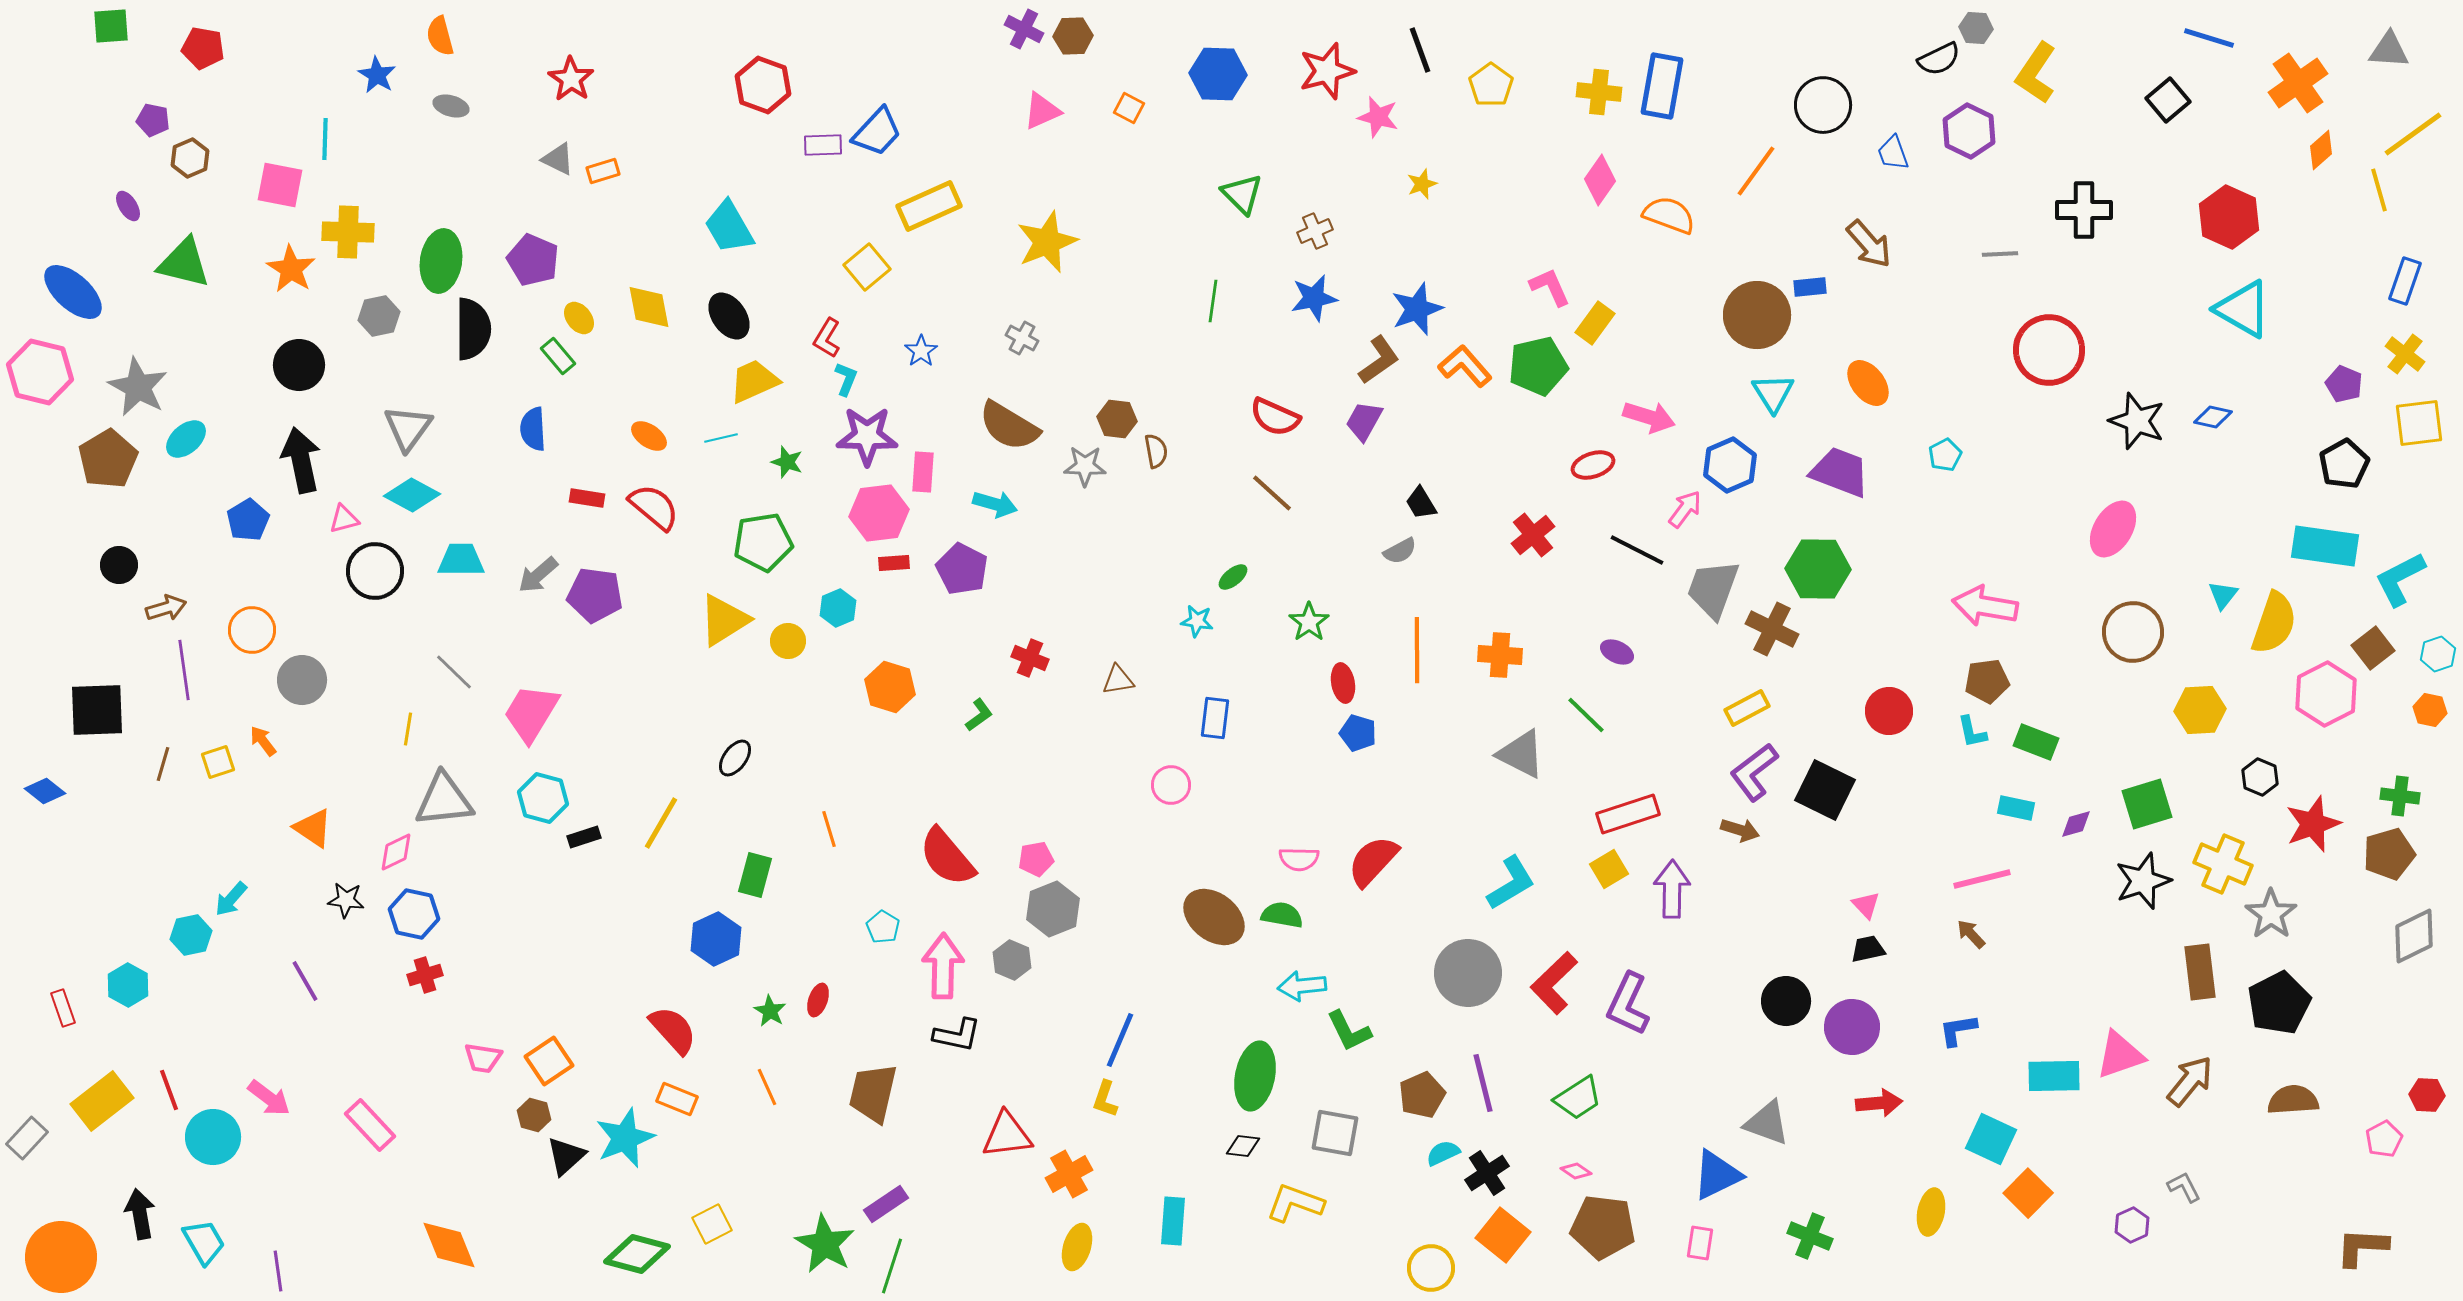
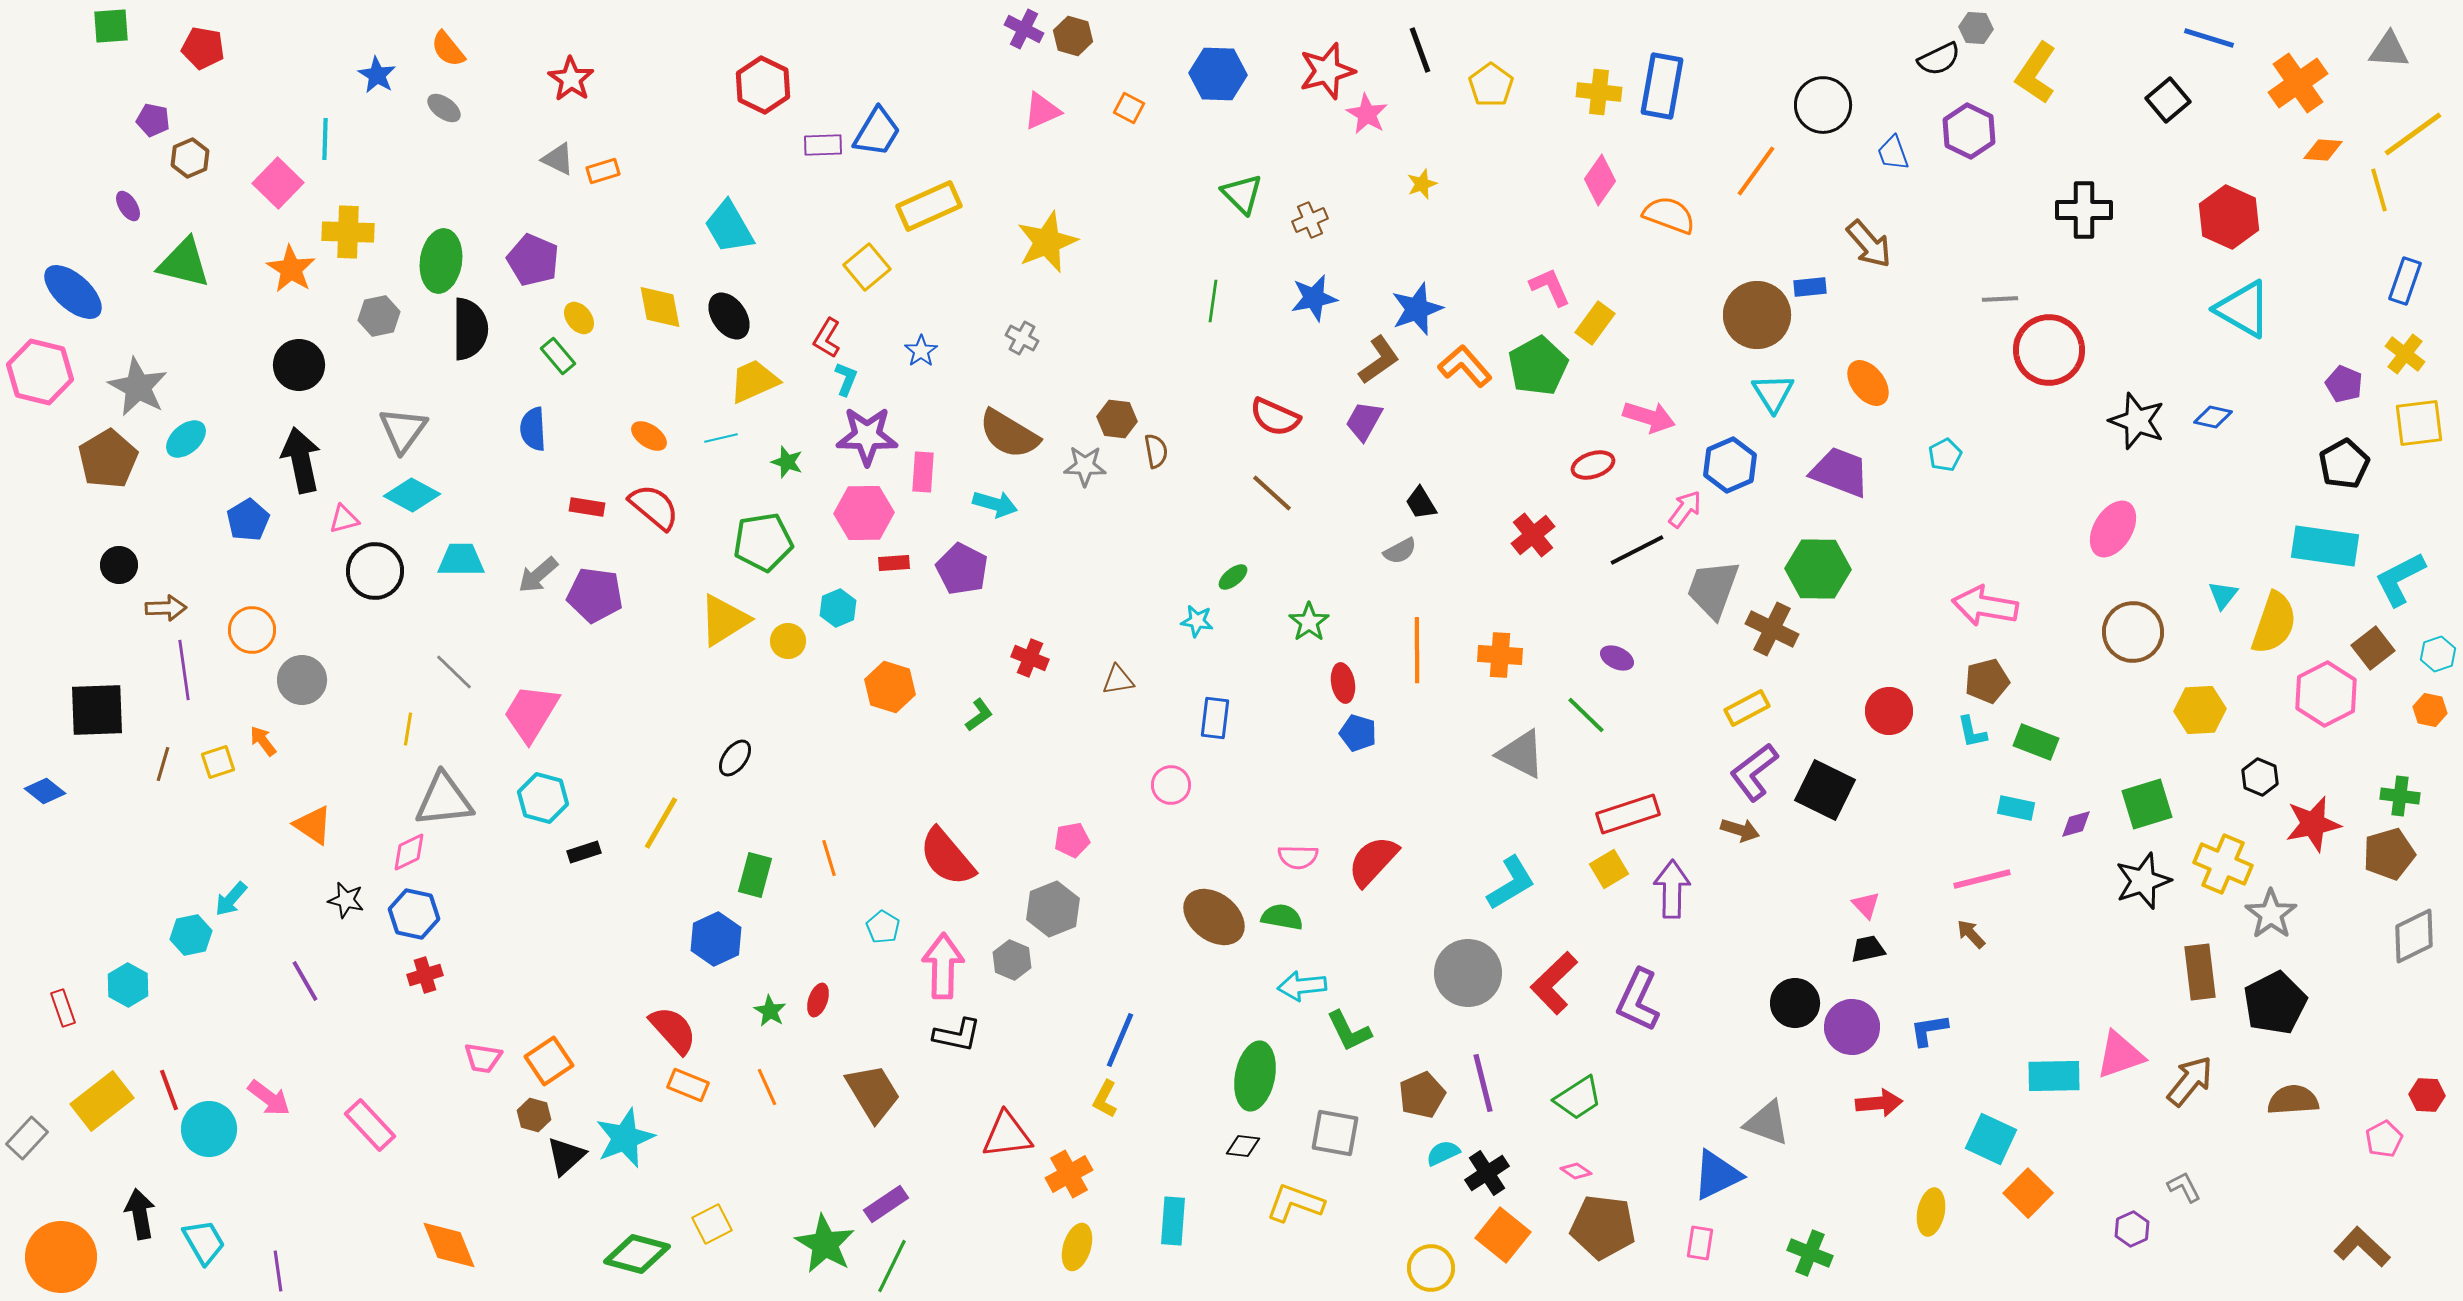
orange semicircle at (440, 36): moved 8 px right, 13 px down; rotated 24 degrees counterclockwise
brown hexagon at (1073, 36): rotated 18 degrees clockwise
red hexagon at (763, 85): rotated 6 degrees clockwise
gray ellipse at (451, 106): moved 7 px left, 2 px down; rotated 20 degrees clockwise
pink star at (1378, 117): moved 11 px left, 3 px up; rotated 15 degrees clockwise
blue trapezoid at (877, 132): rotated 12 degrees counterclockwise
orange diamond at (2321, 150): moved 2 px right; rotated 45 degrees clockwise
pink square at (280, 185): moved 2 px left, 2 px up; rotated 33 degrees clockwise
brown cross at (1315, 231): moved 5 px left, 11 px up
gray line at (2000, 254): moved 45 px down
yellow diamond at (649, 307): moved 11 px right
black semicircle at (473, 329): moved 3 px left
green pentagon at (1538, 366): rotated 16 degrees counterclockwise
brown semicircle at (1009, 426): moved 8 px down
gray triangle at (408, 428): moved 5 px left, 2 px down
red rectangle at (587, 498): moved 9 px down
pink hexagon at (879, 513): moved 15 px left; rotated 6 degrees clockwise
black line at (1637, 550): rotated 54 degrees counterclockwise
brown arrow at (166, 608): rotated 15 degrees clockwise
purple ellipse at (1617, 652): moved 6 px down
brown pentagon at (1987, 681): rotated 6 degrees counterclockwise
red star at (2313, 824): rotated 8 degrees clockwise
orange triangle at (313, 828): moved 3 px up
orange line at (829, 829): moved 29 px down
black rectangle at (584, 837): moved 15 px down
pink diamond at (396, 852): moved 13 px right
pink pentagon at (1036, 859): moved 36 px right, 19 px up
pink semicircle at (1299, 859): moved 1 px left, 2 px up
black star at (346, 900): rotated 6 degrees clockwise
green semicircle at (1282, 915): moved 2 px down
black circle at (1786, 1001): moved 9 px right, 2 px down
black pentagon at (2279, 1003): moved 4 px left
purple L-shape at (1628, 1004): moved 10 px right, 4 px up
blue L-shape at (1958, 1030): moved 29 px left
brown trapezoid at (873, 1093): rotated 136 degrees clockwise
orange rectangle at (677, 1099): moved 11 px right, 14 px up
yellow L-shape at (1105, 1099): rotated 9 degrees clockwise
cyan circle at (213, 1137): moved 4 px left, 8 px up
purple hexagon at (2132, 1225): moved 4 px down
green cross at (1810, 1236): moved 17 px down
brown L-shape at (2362, 1247): rotated 40 degrees clockwise
green line at (892, 1266): rotated 8 degrees clockwise
